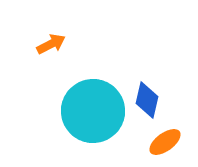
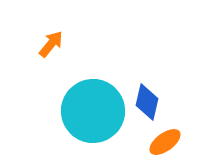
orange arrow: rotated 24 degrees counterclockwise
blue diamond: moved 2 px down
